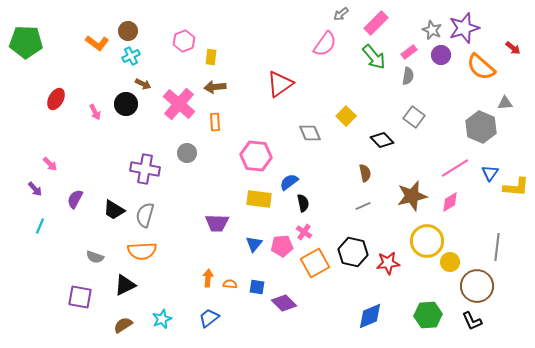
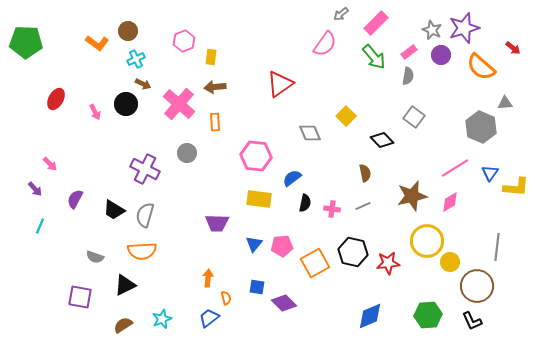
cyan cross at (131, 56): moved 5 px right, 3 px down
purple cross at (145, 169): rotated 16 degrees clockwise
blue semicircle at (289, 182): moved 3 px right, 4 px up
black semicircle at (303, 203): moved 2 px right; rotated 24 degrees clockwise
pink cross at (304, 232): moved 28 px right, 23 px up; rotated 28 degrees counterclockwise
orange semicircle at (230, 284): moved 4 px left, 14 px down; rotated 72 degrees clockwise
